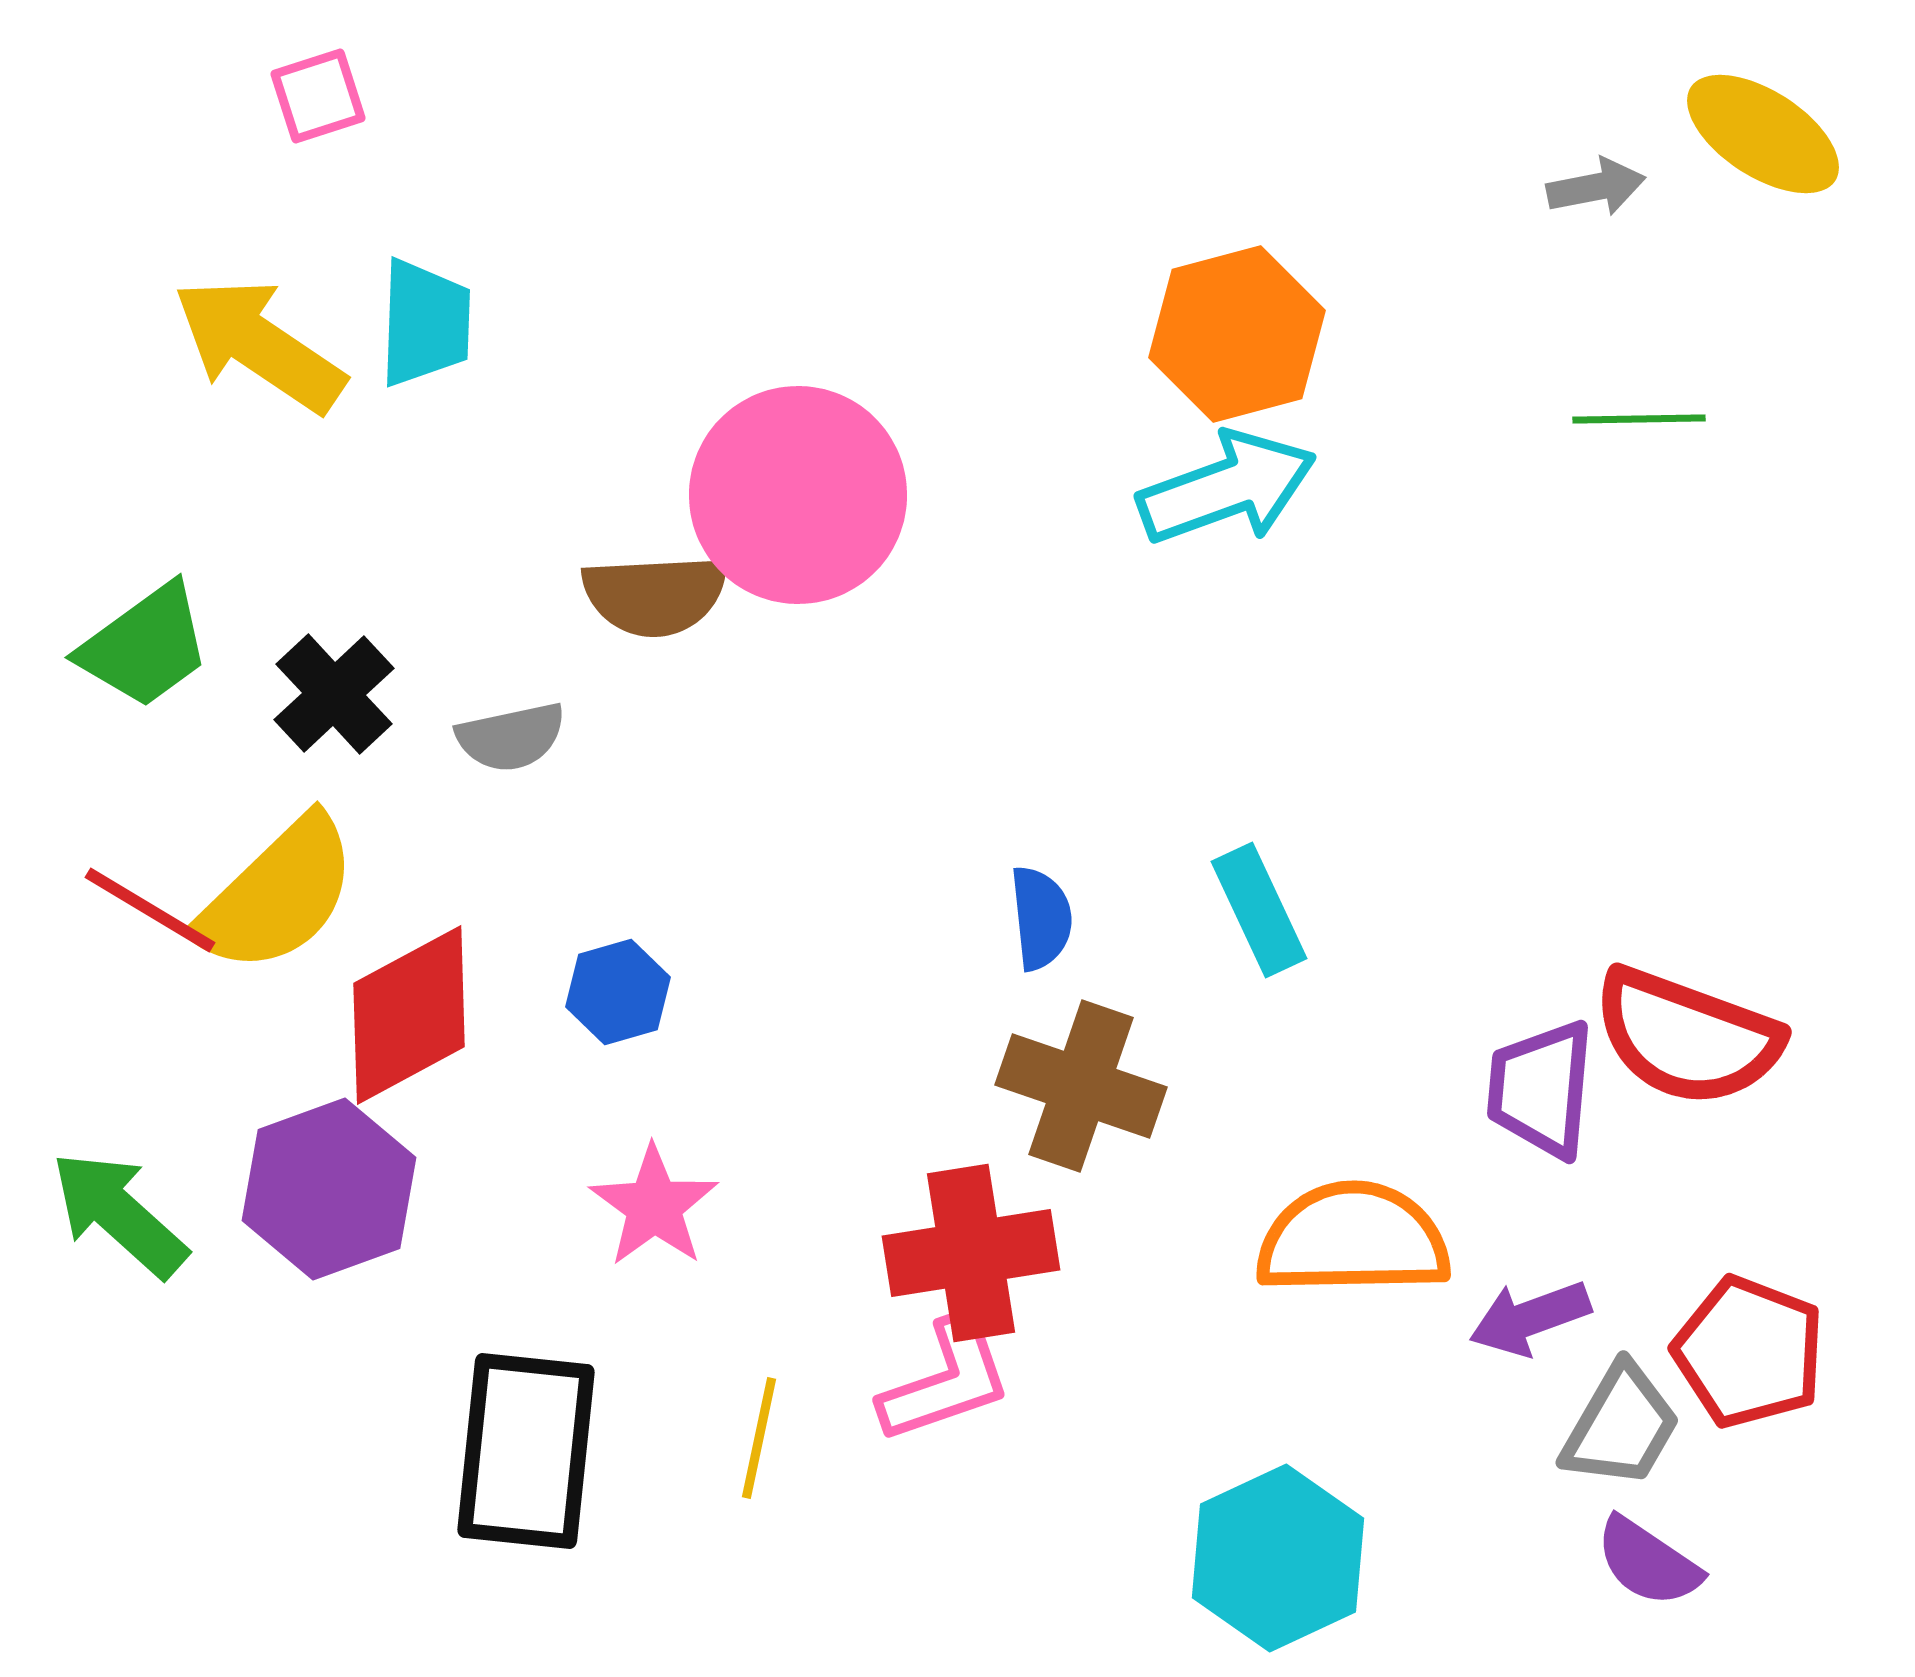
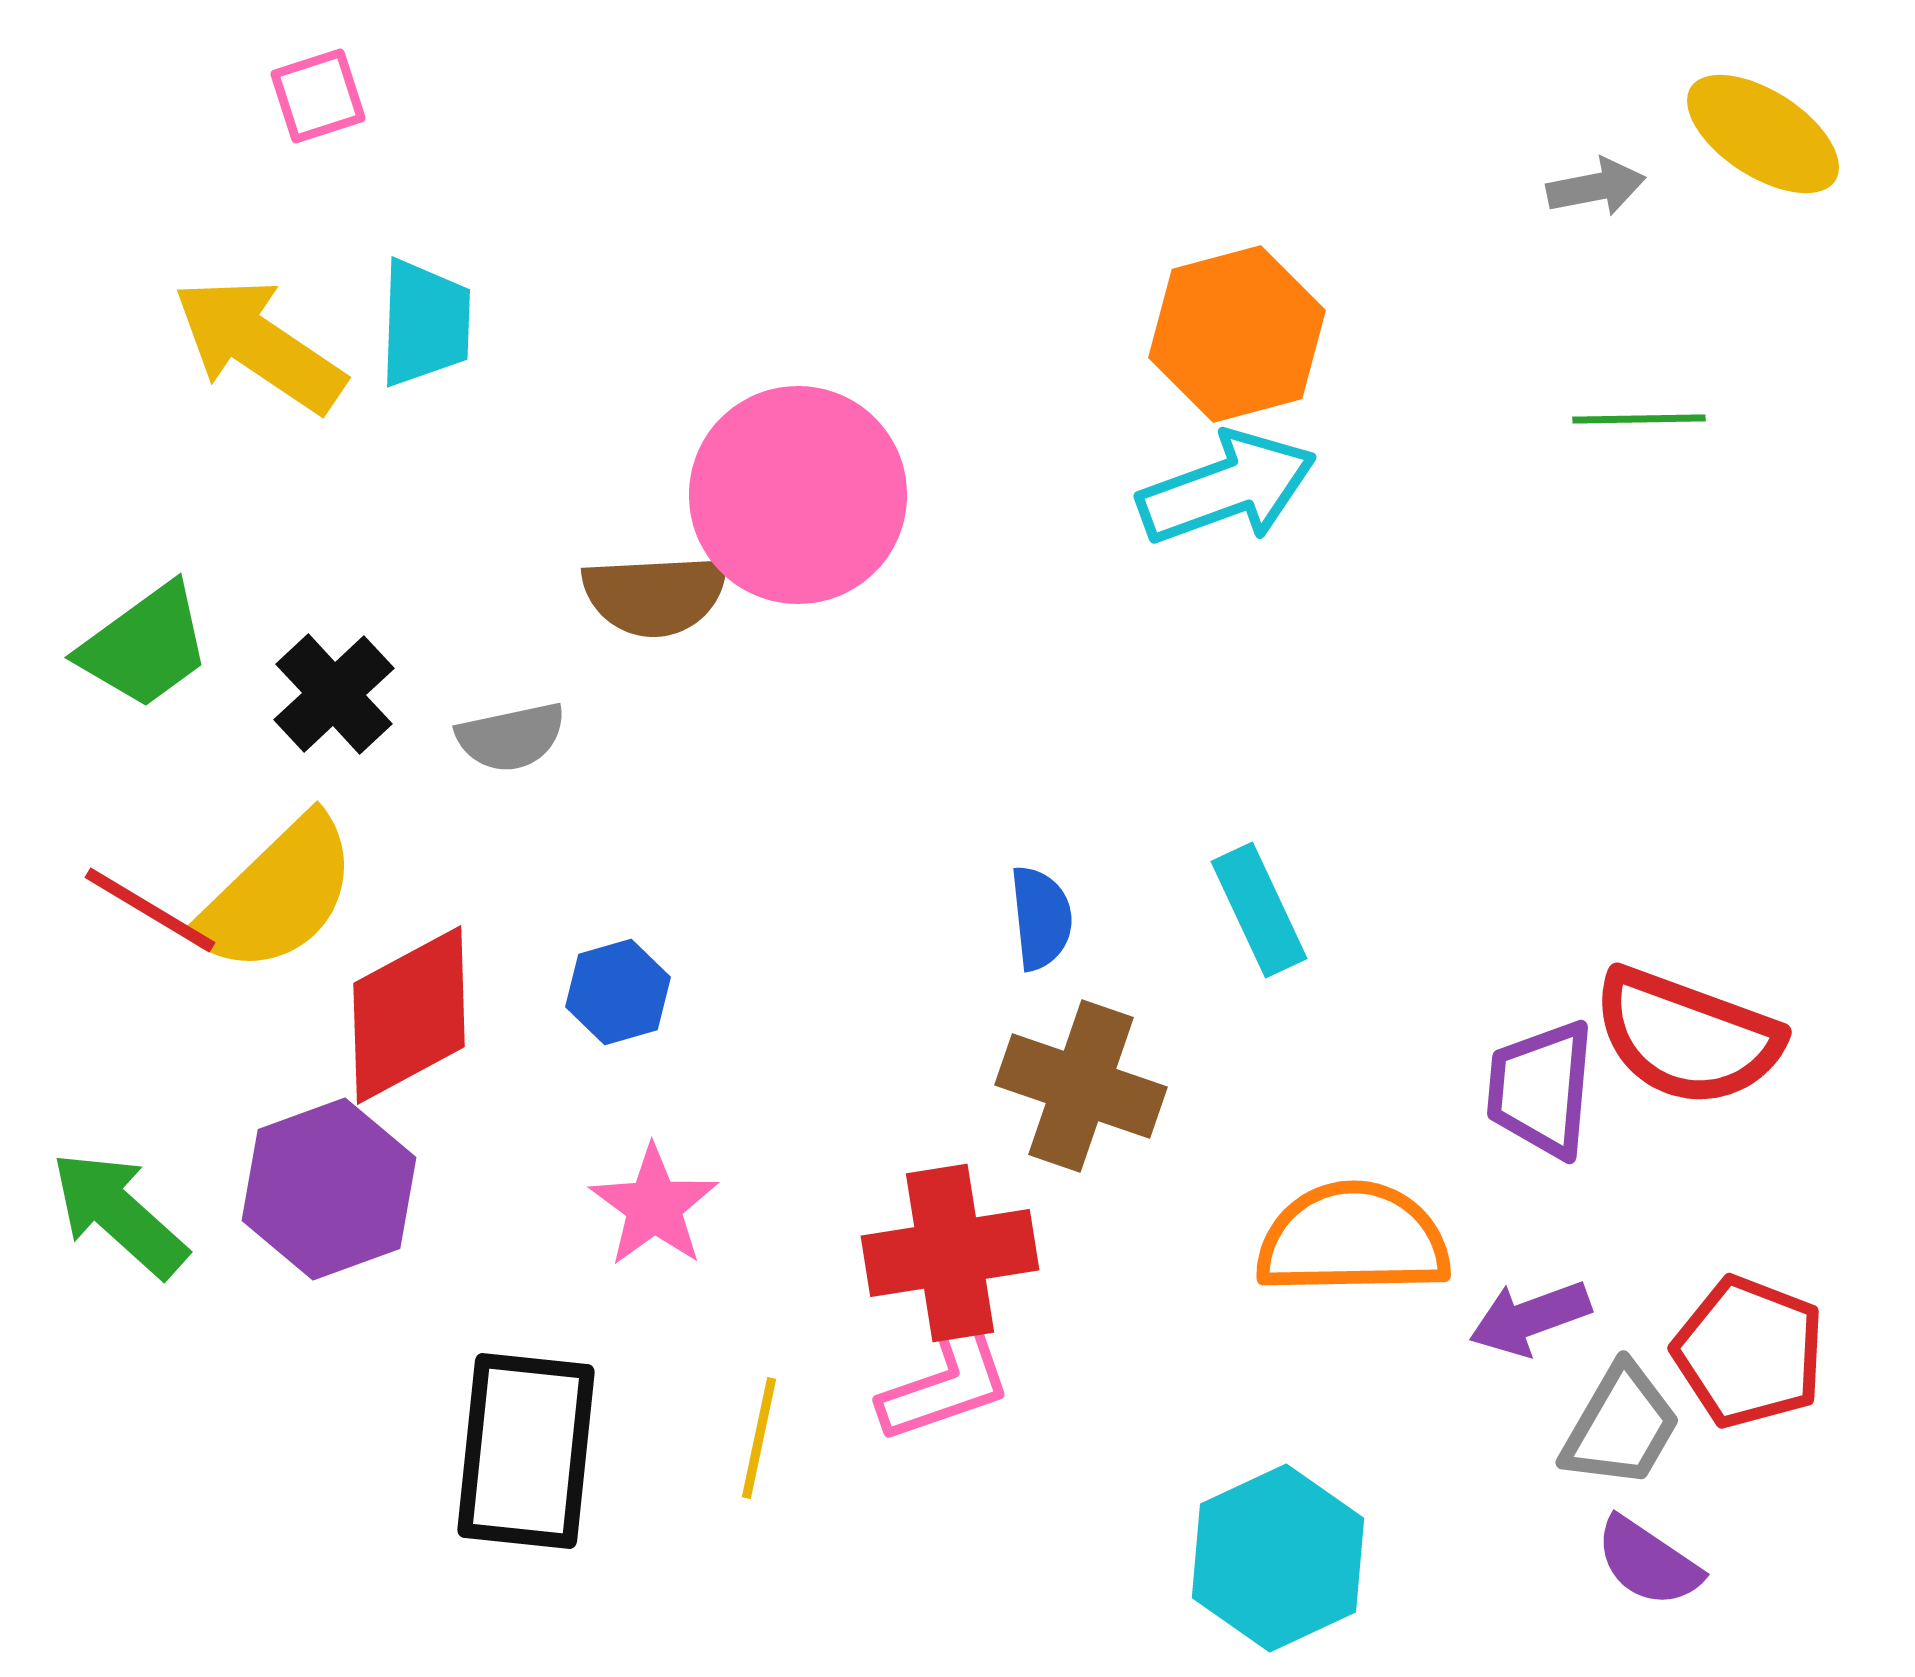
red cross: moved 21 px left
